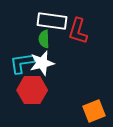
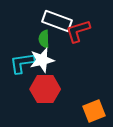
white rectangle: moved 5 px right; rotated 12 degrees clockwise
red L-shape: rotated 56 degrees clockwise
white star: moved 3 px up
red hexagon: moved 13 px right, 1 px up
